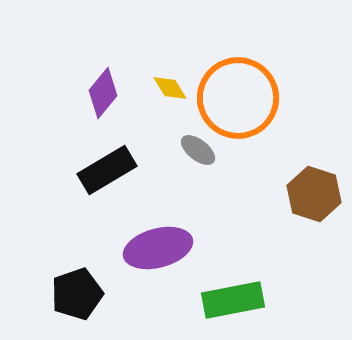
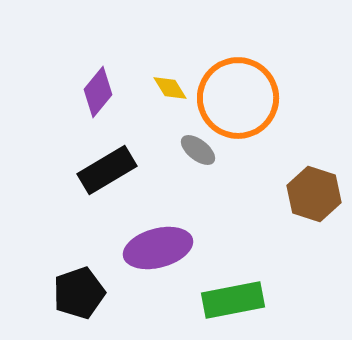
purple diamond: moved 5 px left, 1 px up
black pentagon: moved 2 px right, 1 px up
